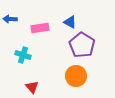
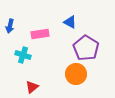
blue arrow: moved 7 px down; rotated 80 degrees counterclockwise
pink rectangle: moved 6 px down
purple pentagon: moved 4 px right, 3 px down
orange circle: moved 2 px up
red triangle: rotated 32 degrees clockwise
